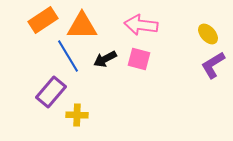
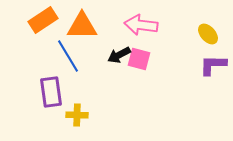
black arrow: moved 14 px right, 4 px up
purple L-shape: rotated 32 degrees clockwise
purple rectangle: rotated 48 degrees counterclockwise
